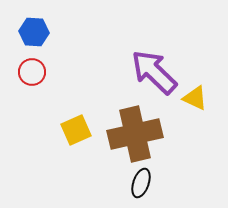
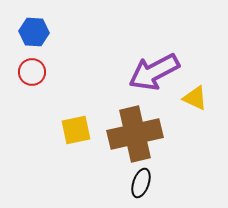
purple arrow: rotated 72 degrees counterclockwise
yellow square: rotated 12 degrees clockwise
